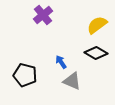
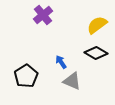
black pentagon: moved 1 px right, 1 px down; rotated 25 degrees clockwise
